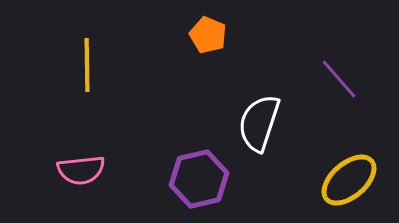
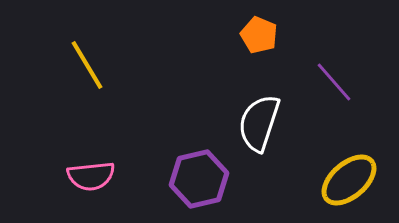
orange pentagon: moved 51 px right
yellow line: rotated 30 degrees counterclockwise
purple line: moved 5 px left, 3 px down
pink semicircle: moved 10 px right, 6 px down
